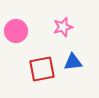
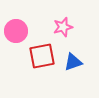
blue triangle: rotated 12 degrees counterclockwise
red square: moved 13 px up
